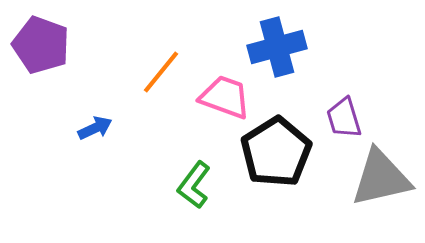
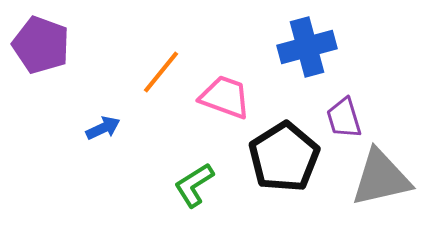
blue cross: moved 30 px right
blue arrow: moved 8 px right
black pentagon: moved 8 px right, 5 px down
green L-shape: rotated 21 degrees clockwise
